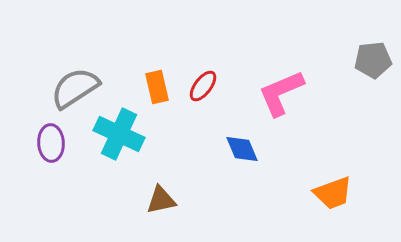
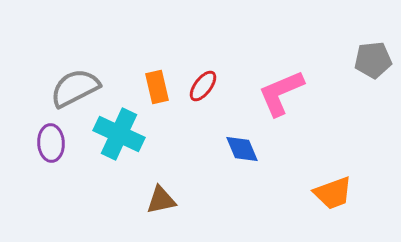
gray semicircle: rotated 6 degrees clockwise
